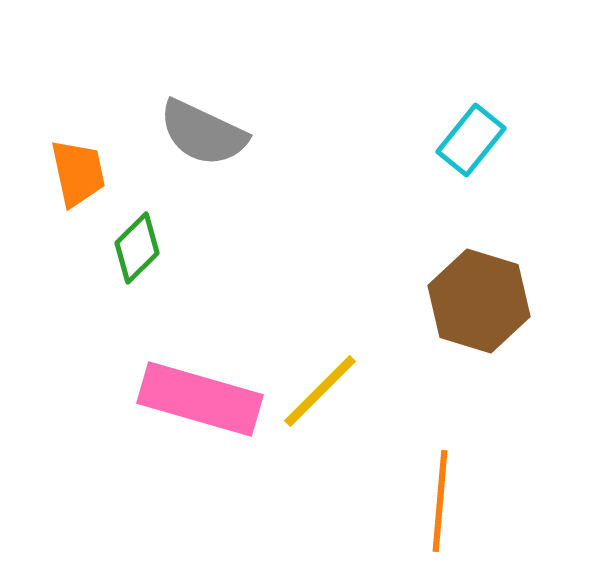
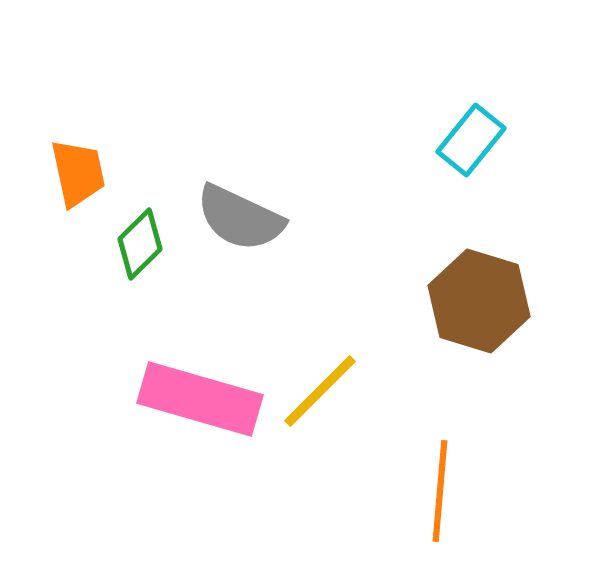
gray semicircle: moved 37 px right, 85 px down
green diamond: moved 3 px right, 4 px up
orange line: moved 10 px up
